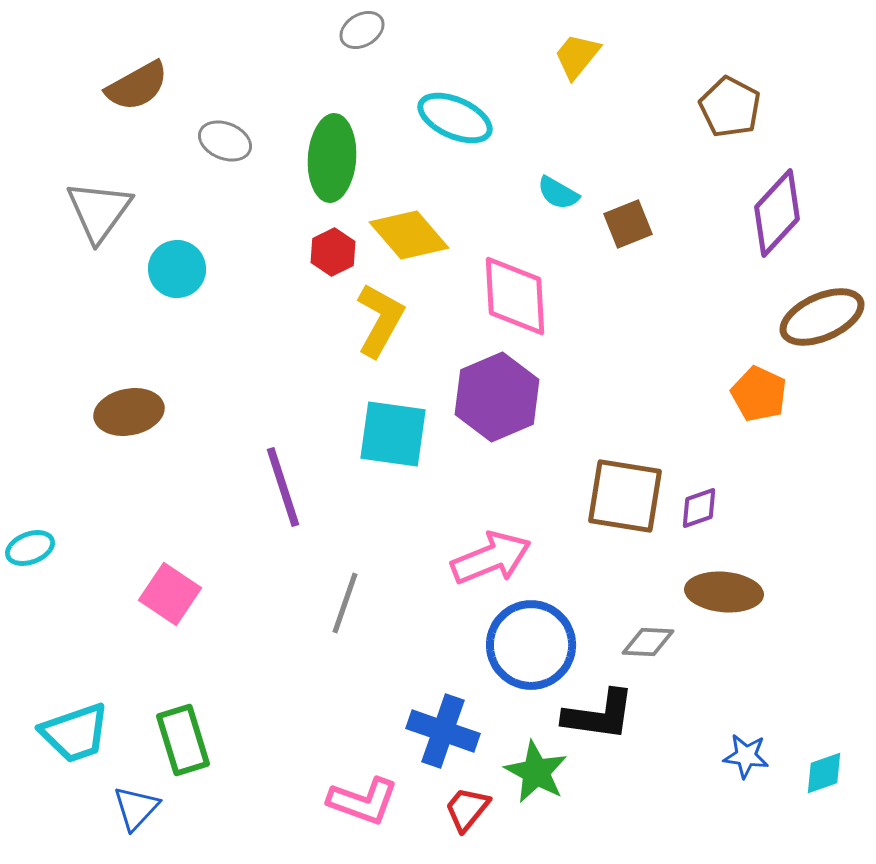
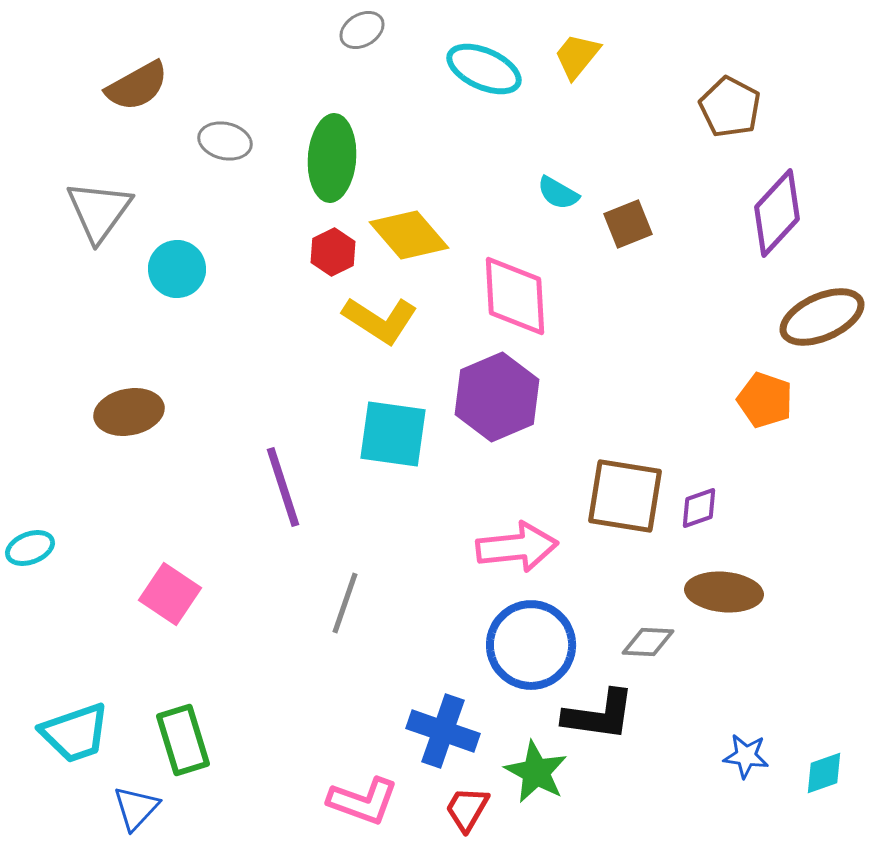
cyan ellipse at (455, 118): moved 29 px right, 49 px up
gray ellipse at (225, 141): rotated 9 degrees counterclockwise
yellow L-shape at (380, 320): rotated 94 degrees clockwise
orange pentagon at (759, 394): moved 6 px right, 6 px down; rotated 6 degrees counterclockwise
pink arrow at (491, 558): moved 26 px right, 11 px up; rotated 16 degrees clockwise
red trapezoid at (467, 809): rotated 9 degrees counterclockwise
